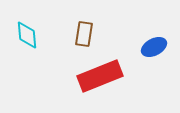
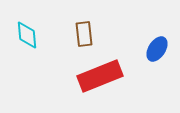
brown rectangle: rotated 15 degrees counterclockwise
blue ellipse: moved 3 px right, 2 px down; rotated 30 degrees counterclockwise
